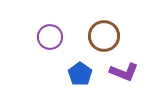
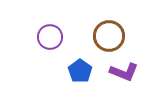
brown circle: moved 5 px right
blue pentagon: moved 3 px up
